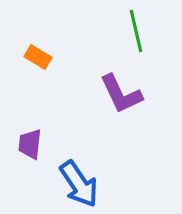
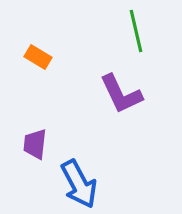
purple trapezoid: moved 5 px right
blue arrow: rotated 6 degrees clockwise
